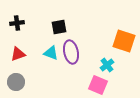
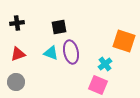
cyan cross: moved 2 px left, 1 px up
